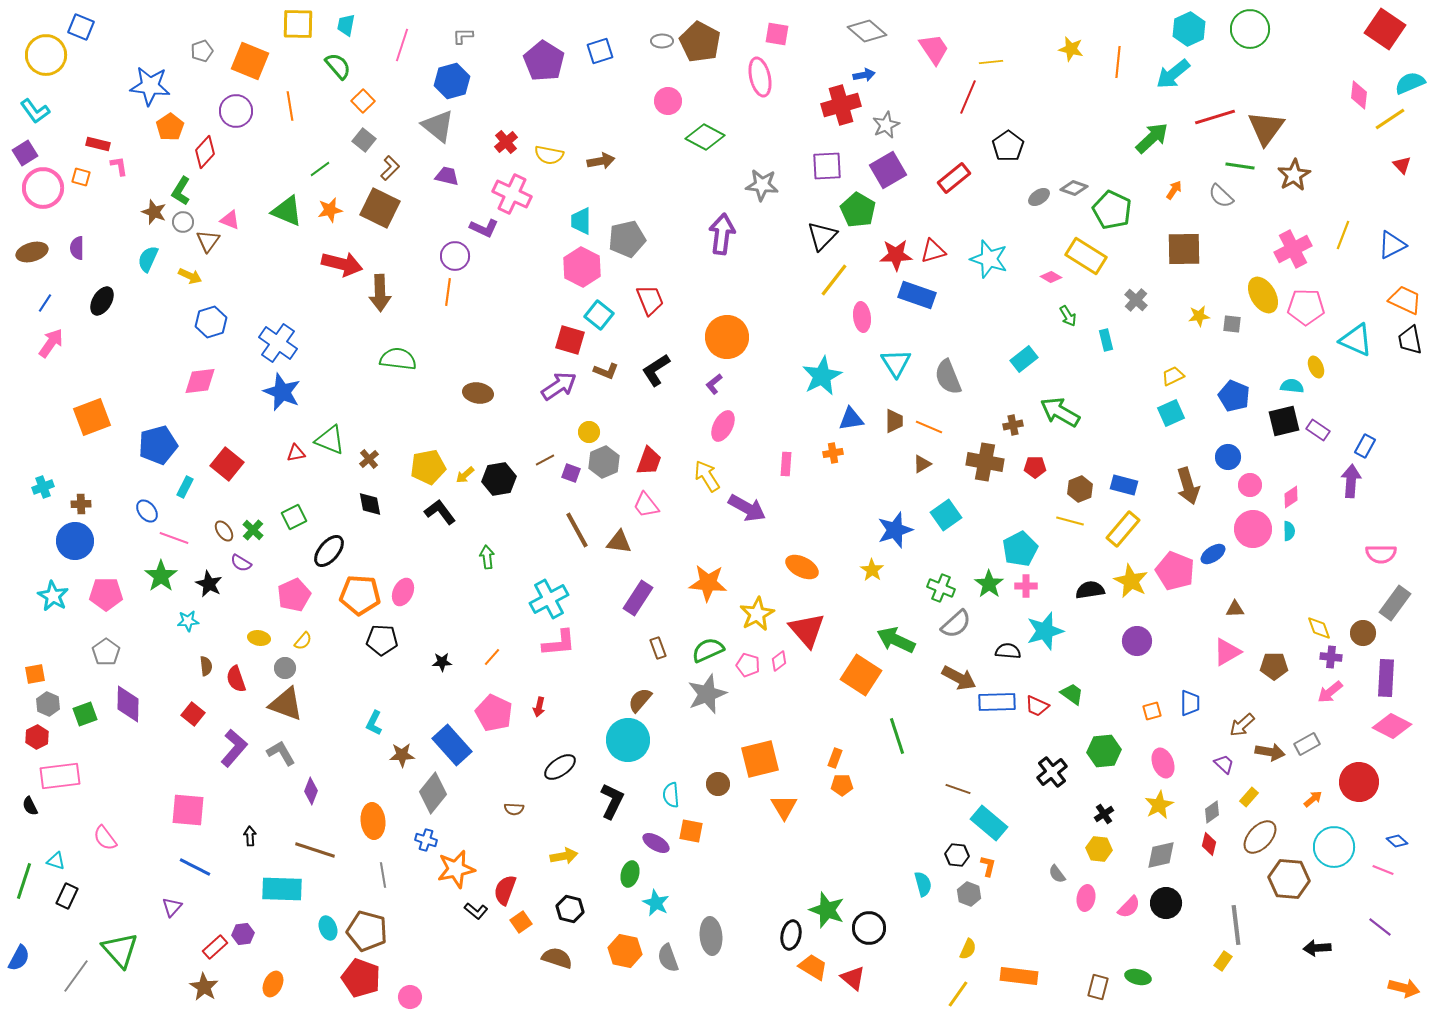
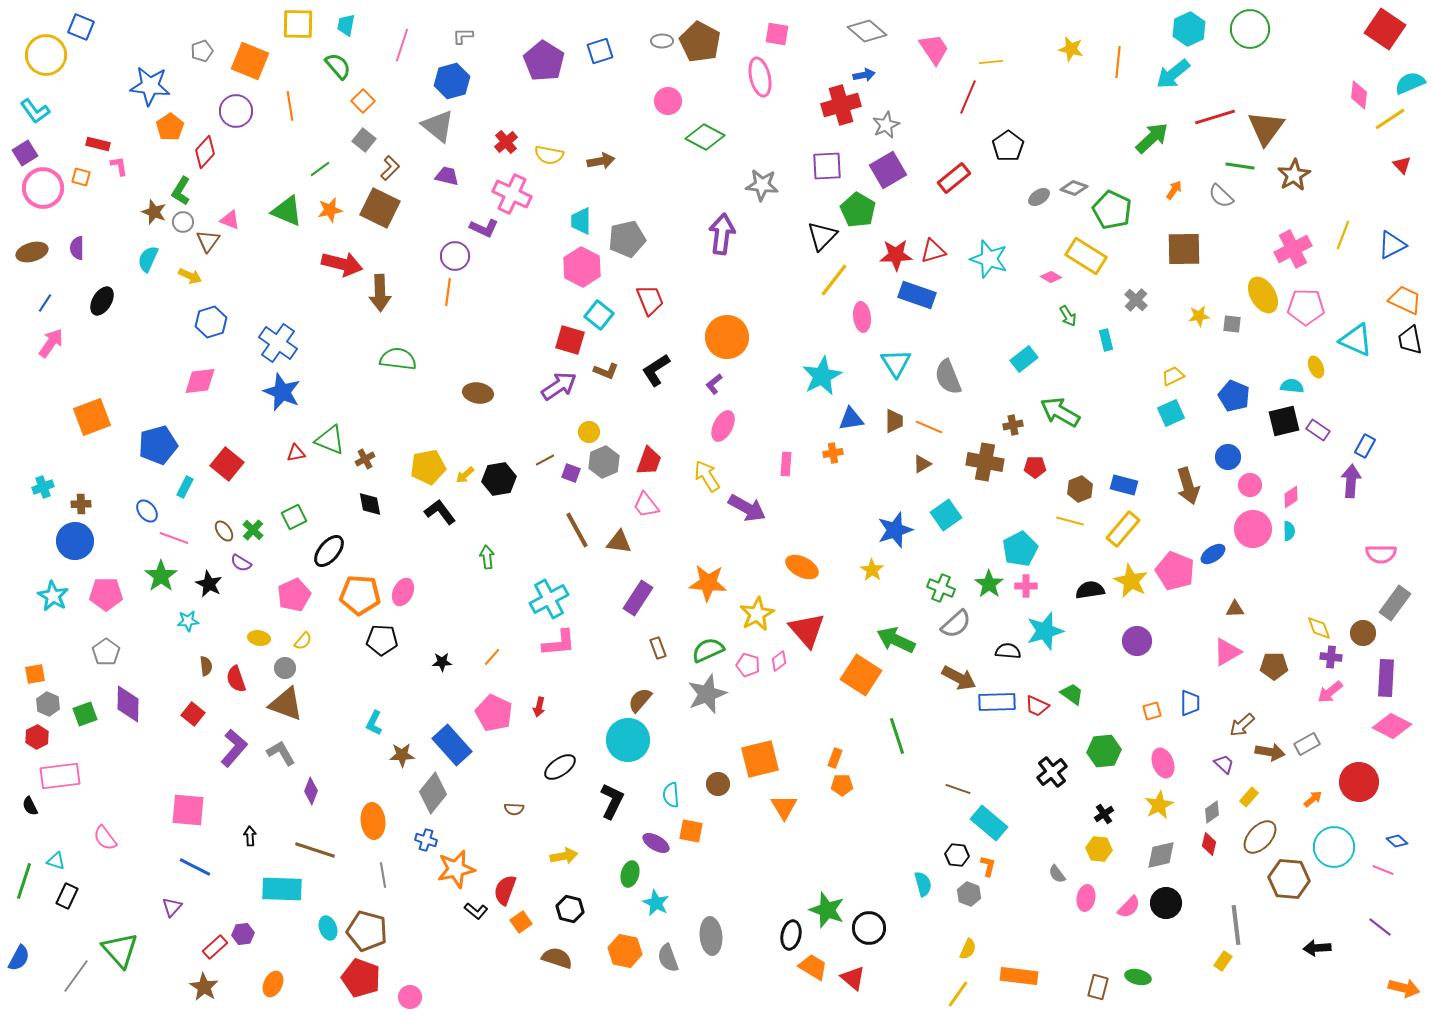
brown cross at (369, 459): moved 4 px left; rotated 12 degrees clockwise
